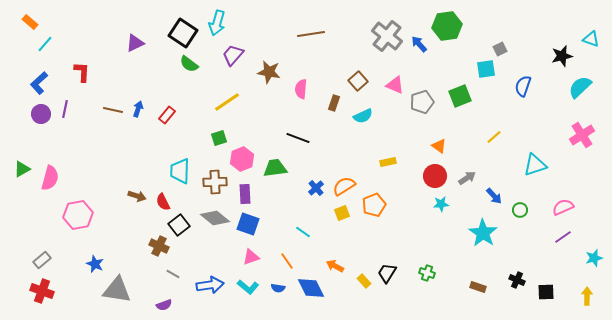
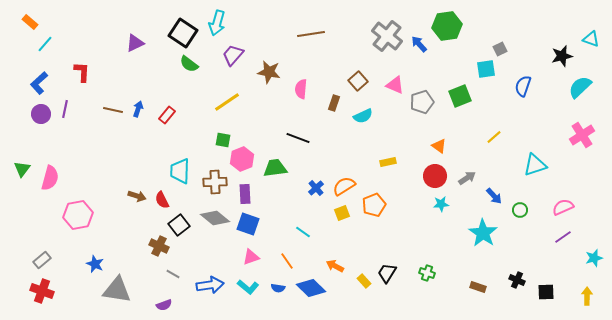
green square at (219, 138): moved 4 px right, 2 px down; rotated 28 degrees clockwise
green triangle at (22, 169): rotated 24 degrees counterclockwise
red semicircle at (163, 202): moved 1 px left, 2 px up
blue diamond at (311, 288): rotated 20 degrees counterclockwise
